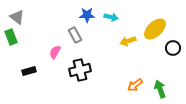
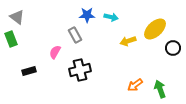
green rectangle: moved 2 px down
